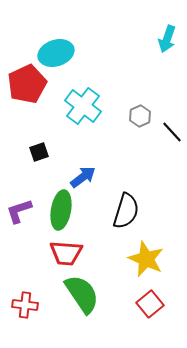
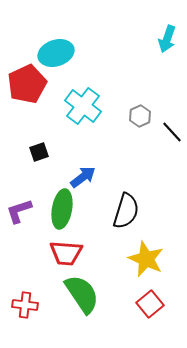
green ellipse: moved 1 px right, 1 px up
